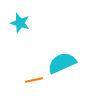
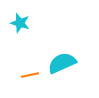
orange line: moved 4 px left, 5 px up
